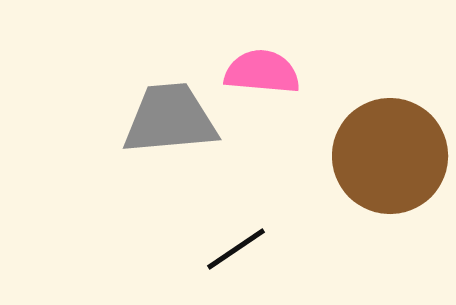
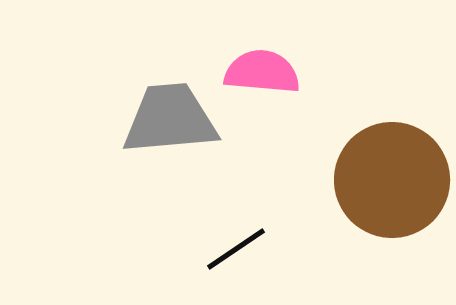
brown circle: moved 2 px right, 24 px down
